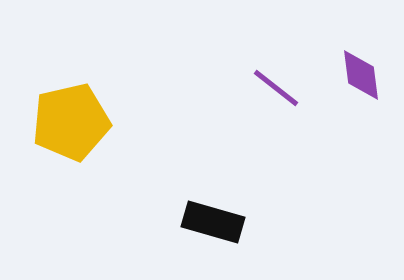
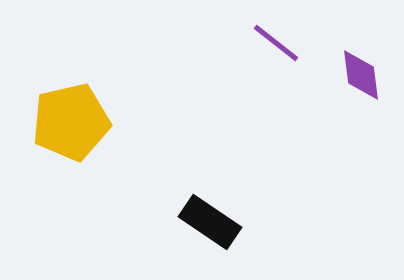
purple line: moved 45 px up
black rectangle: moved 3 px left; rotated 18 degrees clockwise
